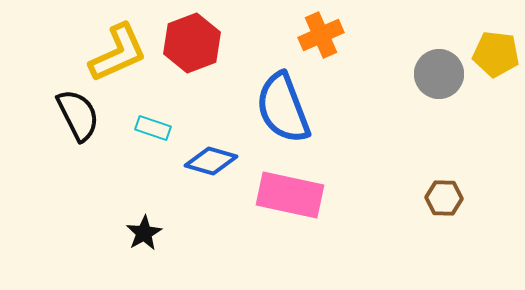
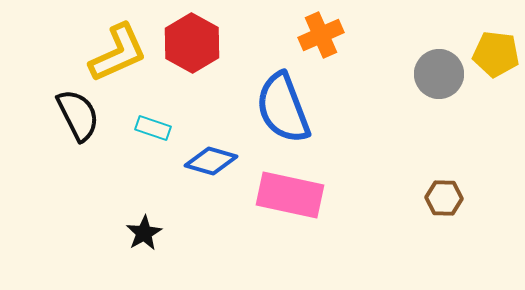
red hexagon: rotated 10 degrees counterclockwise
